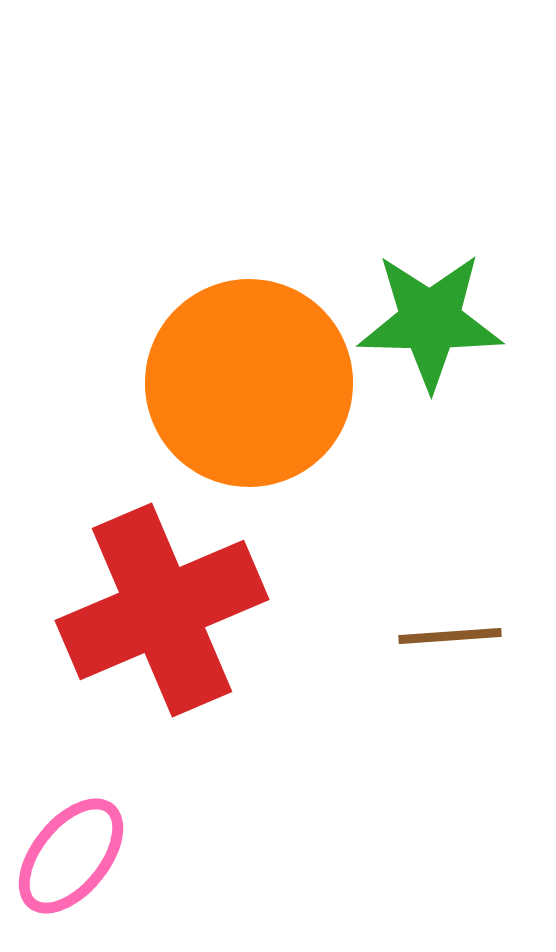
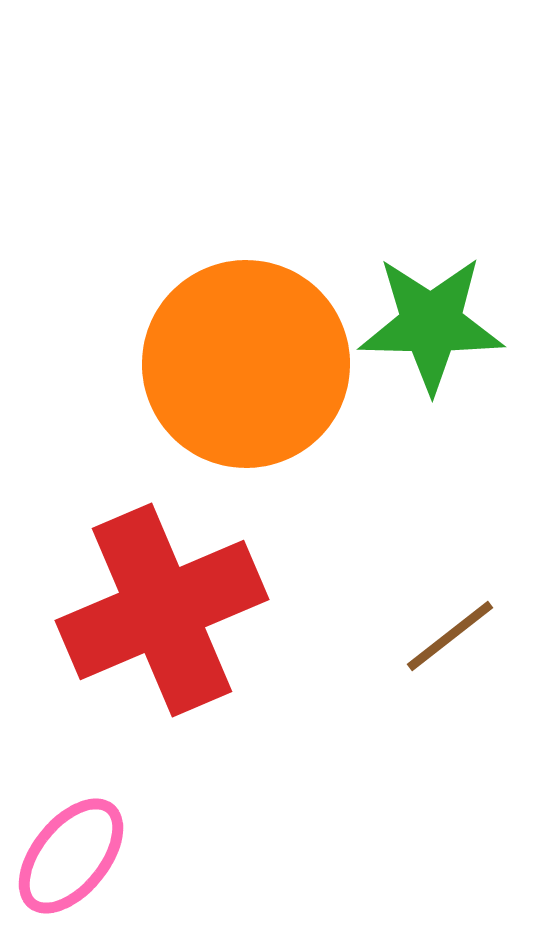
green star: moved 1 px right, 3 px down
orange circle: moved 3 px left, 19 px up
brown line: rotated 34 degrees counterclockwise
